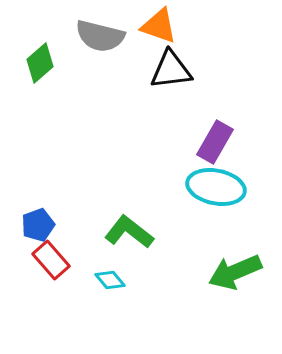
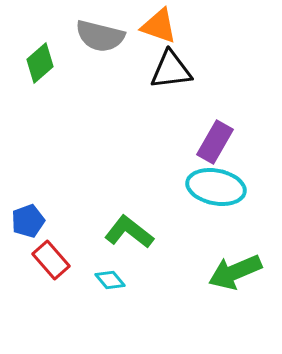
blue pentagon: moved 10 px left, 4 px up
